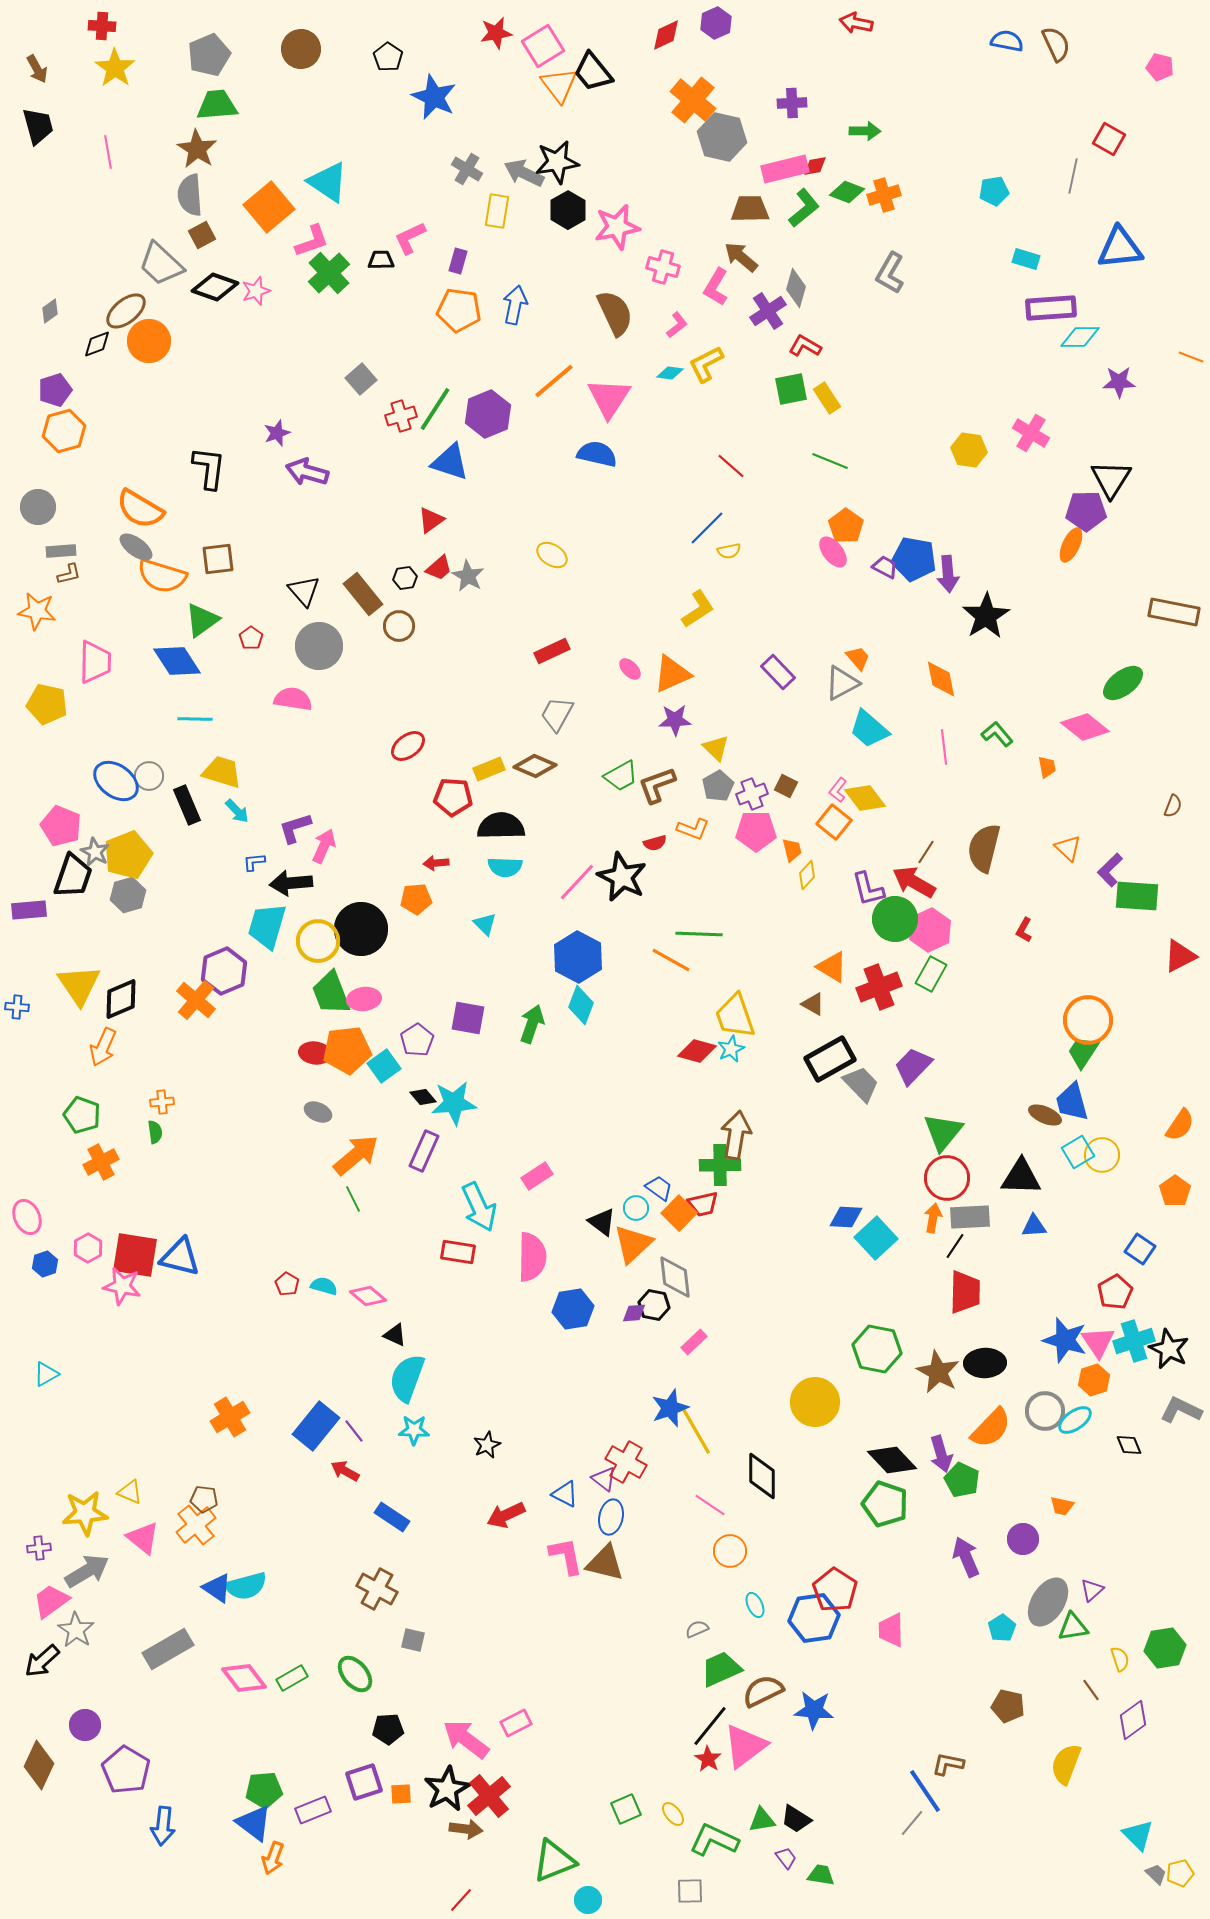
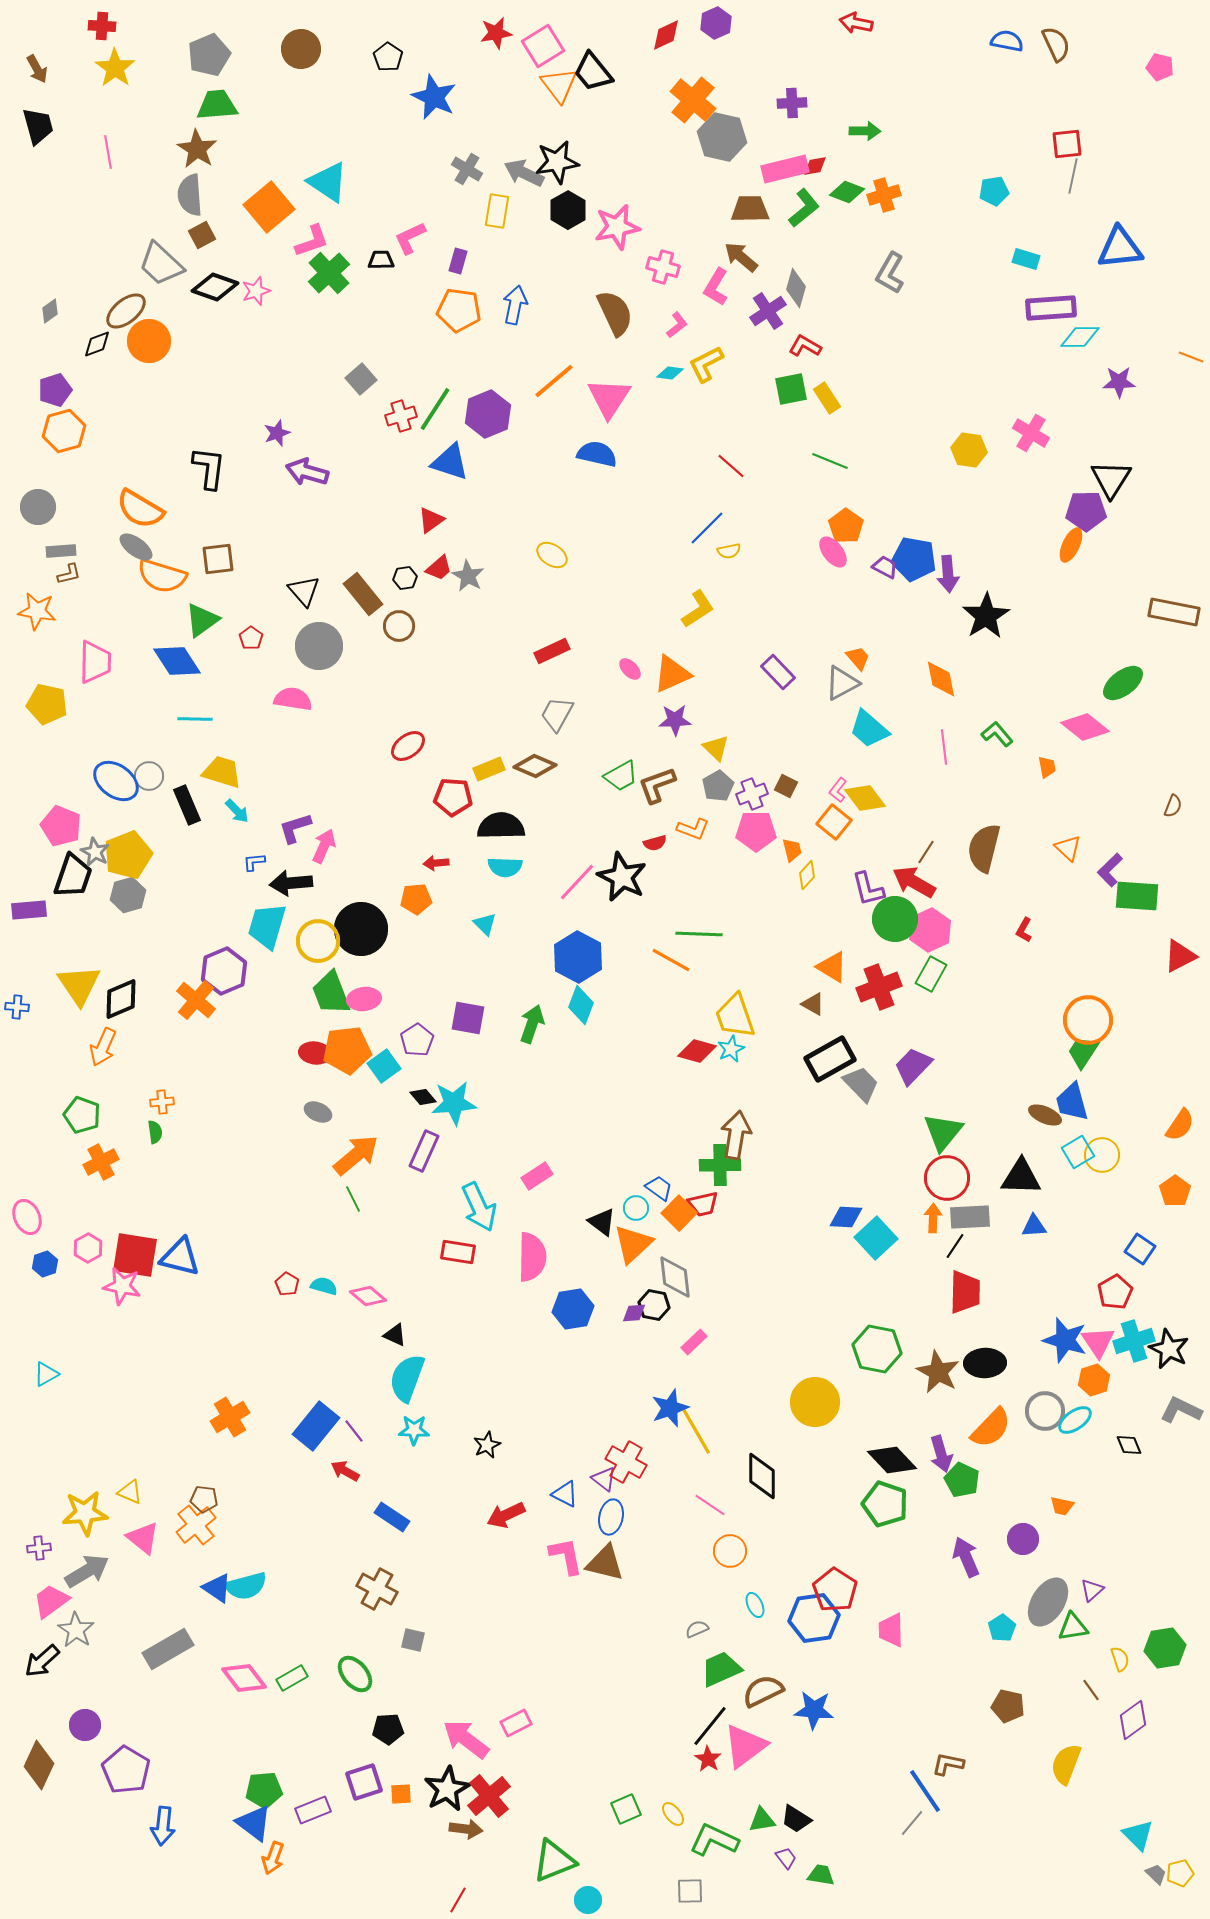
red square at (1109, 139): moved 42 px left, 5 px down; rotated 36 degrees counterclockwise
orange arrow at (933, 1218): rotated 8 degrees counterclockwise
red line at (461, 1900): moved 3 px left; rotated 12 degrees counterclockwise
